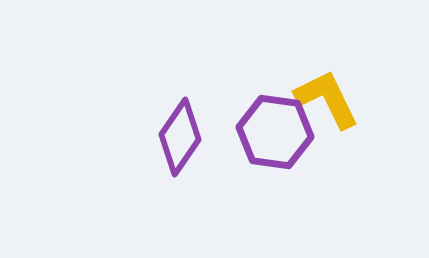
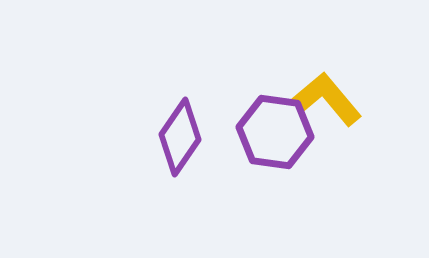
yellow L-shape: rotated 14 degrees counterclockwise
